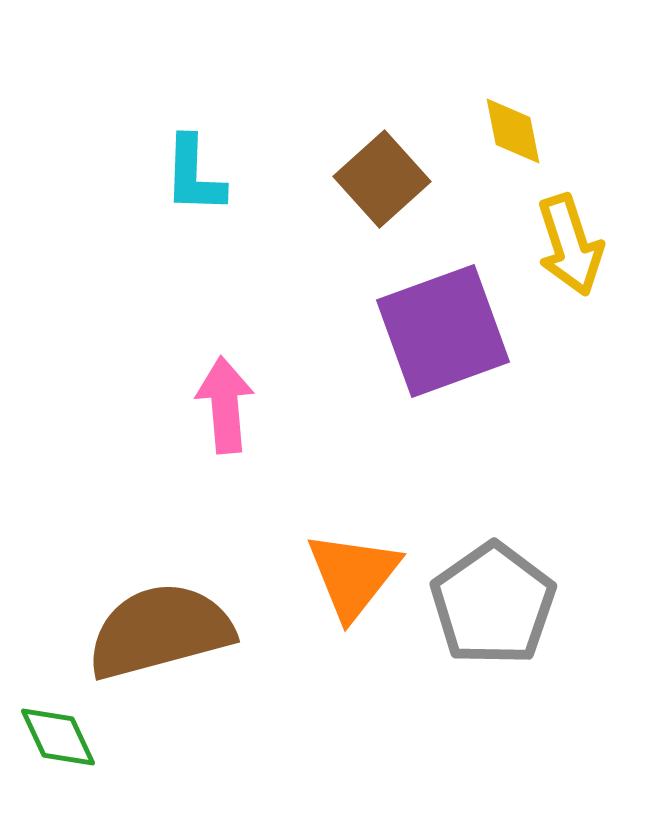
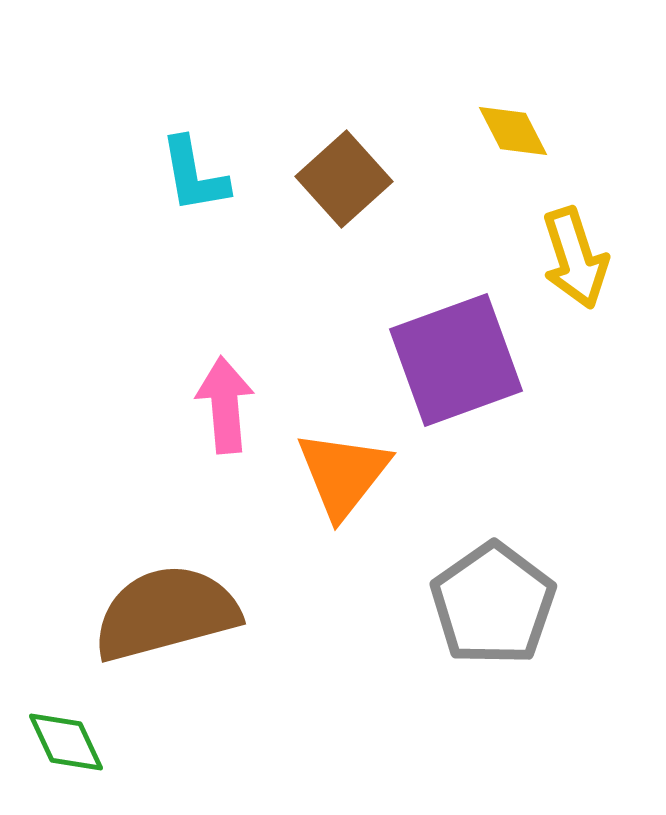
yellow diamond: rotated 16 degrees counterclockwise
cyan L-shape: rotated 12 degrees counterclockwise
brown square: moved 38 px left
yellow arrow: moved 5 px right, 13 px down
purple square: moved 13 px right, 29 px down
orange triangle: moved 10 px left, 101 px up
brown semicircle: moved 6 px right, 18 px up
green diamond: moved 8 px right, 5 px down
